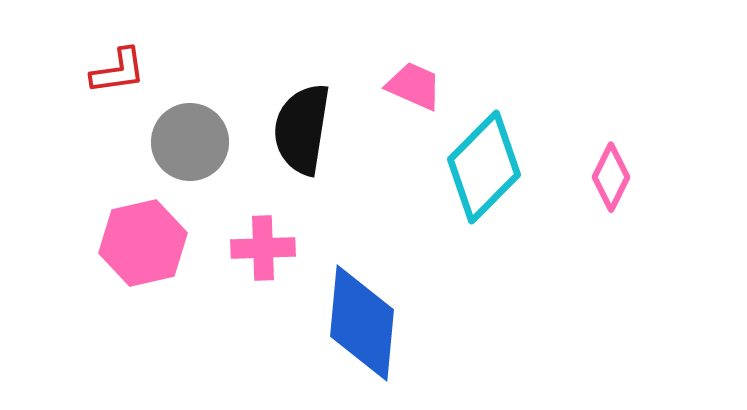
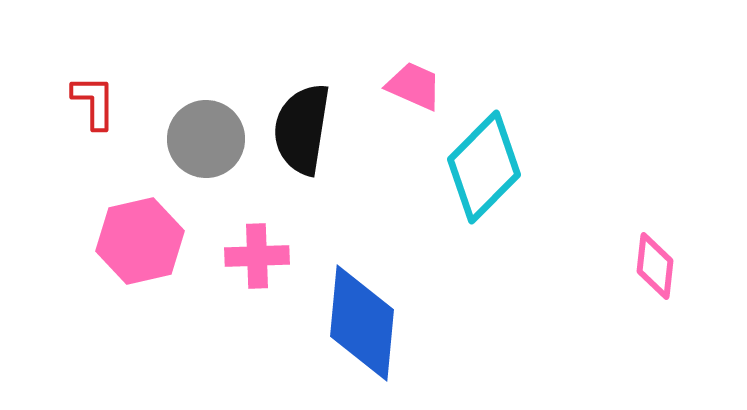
red L-shape: moved 24 px left, 31 px down; rotated 82 degrees counterclockwise
gray circle: moved 16 px right, 3 px up
pink diamond: moved 44 px right, 89 px down; rotated 20 degrees counterclockwise
pink hexagon: moved 3 px left, 2 px up
pink cross: moved 6 px left, 8 px down
